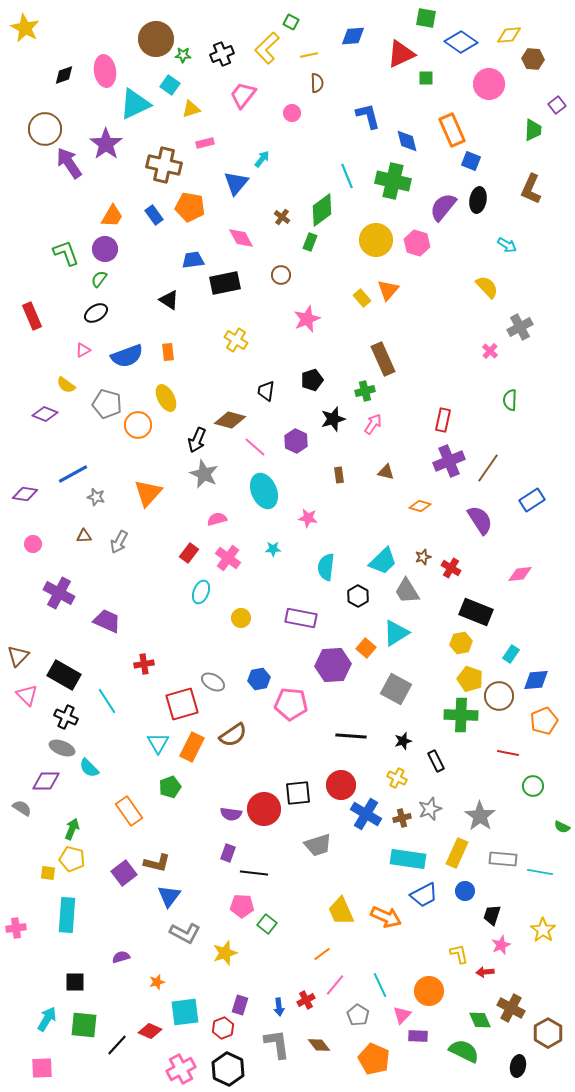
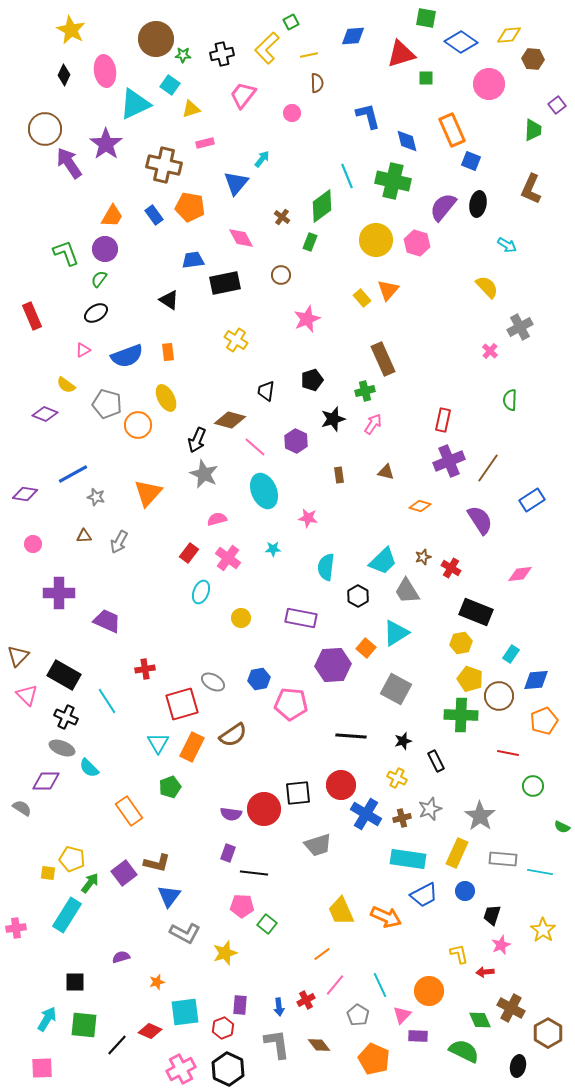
green square at (291, 22): rotated 35 degrees clockwise
yellow star at (25, 28): moved 46 px right, 2 px down
black cross at (222, 54): rotated 10 degrees clockwise
red triangle at (401, 54): rotated 8 degrees clockwise
black diamond at (64, 75): rotated 45 degrees counterclockwise
black ellipse at (478, 200): moved 4 px down
green diamond at (322, 210): moved 4 px up
purple cross at (59, 593): rotated 28 degrees counterclockwise
red cross at (144, 664): moved 1 px right, 5 px down
green arrow at (72, 829): moved 18 px right, 54 px down; rotated 15 degrees clockwise
cyan rectangle at (67, 915): rotated 28 degrees clockwise
purple rectangle at (240, 1005): rotated 12 degrees counterclockwise
